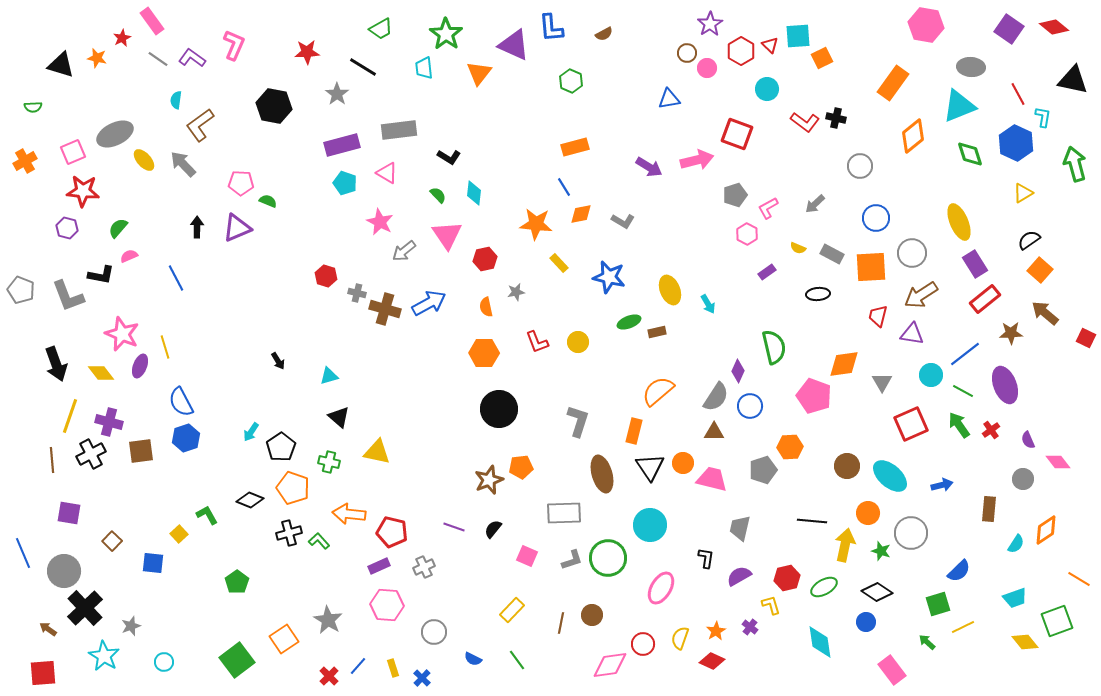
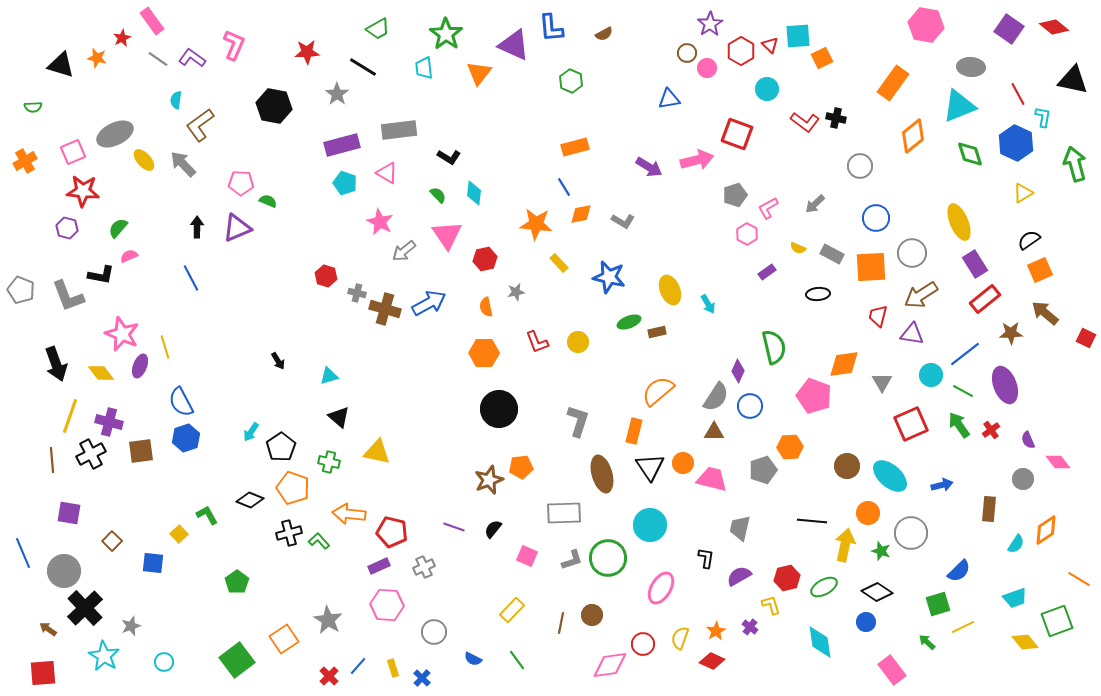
green trapezoid at (381, 29): moved 3 px left
orange square at (1040, 270): rotated 25 degrees clockwise
blue line at (176, 278): moved 15 px right
